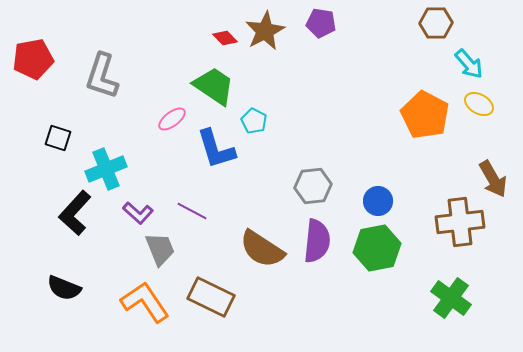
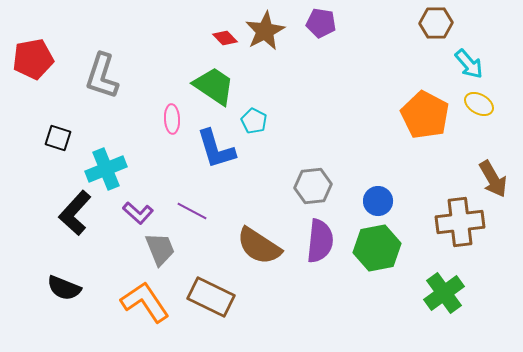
pink ellipse: rotated 56 degrees counterclockwise
purple semicircle: moved 3 px right
brown semicircle: moved 3 px left, 3 px up
green cross: moved 7 px left, 5 px up; rotated 18 degrees clockwise
